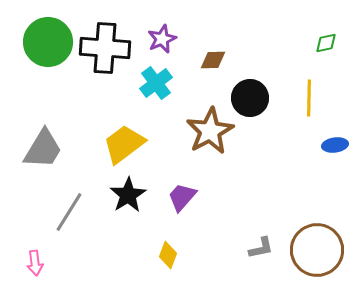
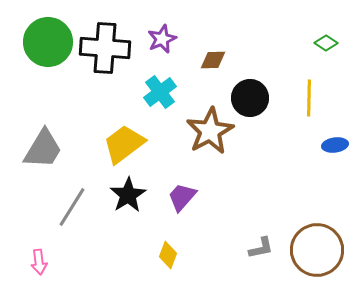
green diamond: rotated 45 degrees clockwise
cyan cross: moved 4 px right, 9 px down
gray line: moved 3 px right, 5 px up
pink arrow: moved 4 px right, 1 px up
